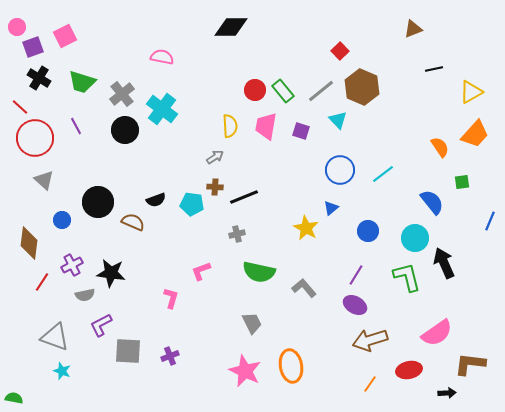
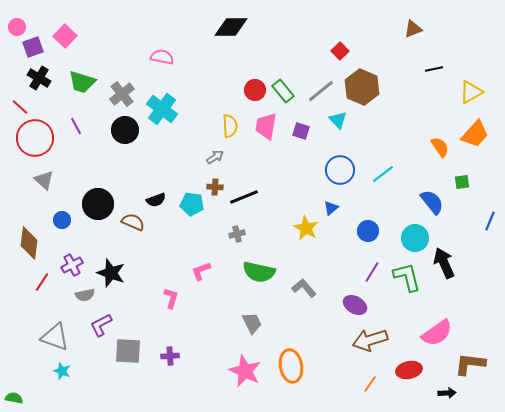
pink square at (65, 36): rotated 20 degrees counterclockwise
black circle at (98, 202): moved 2 px down
black star at (111, 273): rotated 12 degrees clockwise
purple line at (356, 275): moved 16 px right, 3 px up
purple cross at (170, 356): rotated 18 degrees clockwise
